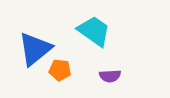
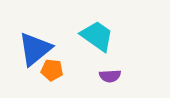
cyan trapezoid: moved 3 px right, 5 px down
orange pentagon: moved 8 px left
